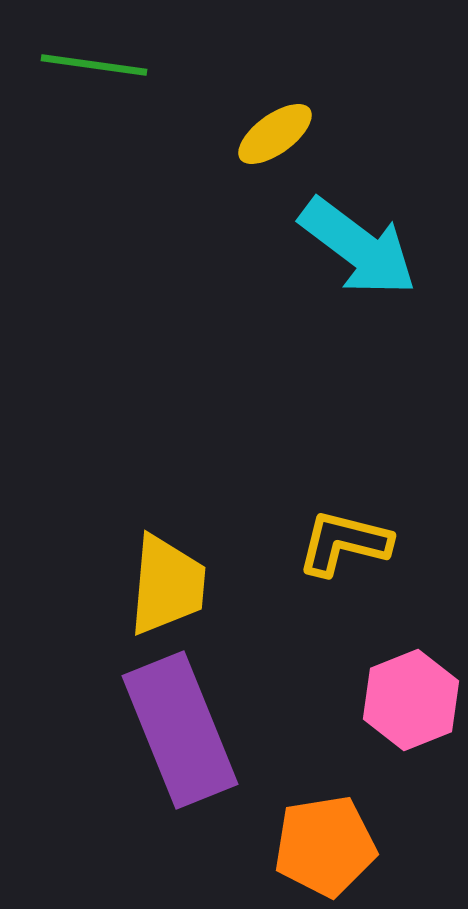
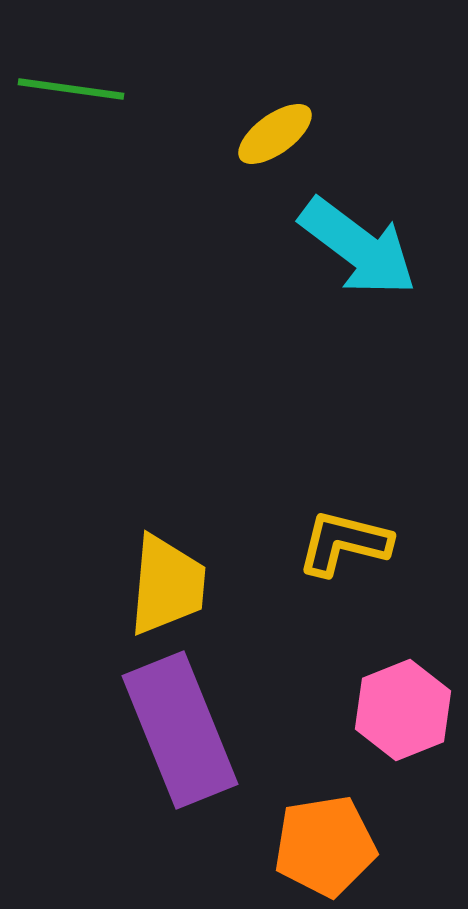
green line: moved 23 px left, 24 px down
pink hexagon: moved 8 px left, 10 px down
